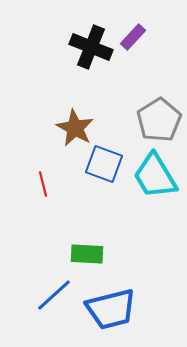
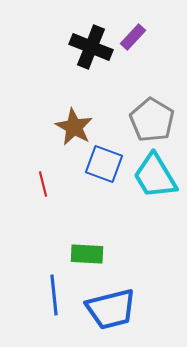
gray pentagon: moved 7 px left; rotated 9 degrees counterclockwise
brown star: moved 1 px left, 1 px up
blue line: rotated 54 degrees counterclockwise
